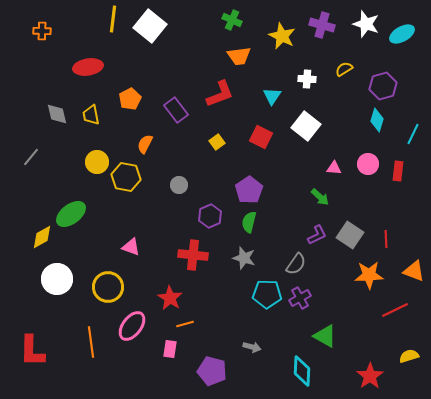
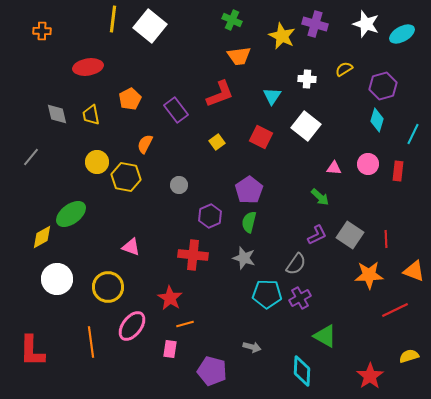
purple cross at (322, 25): moved 7 px left, 1 px up
